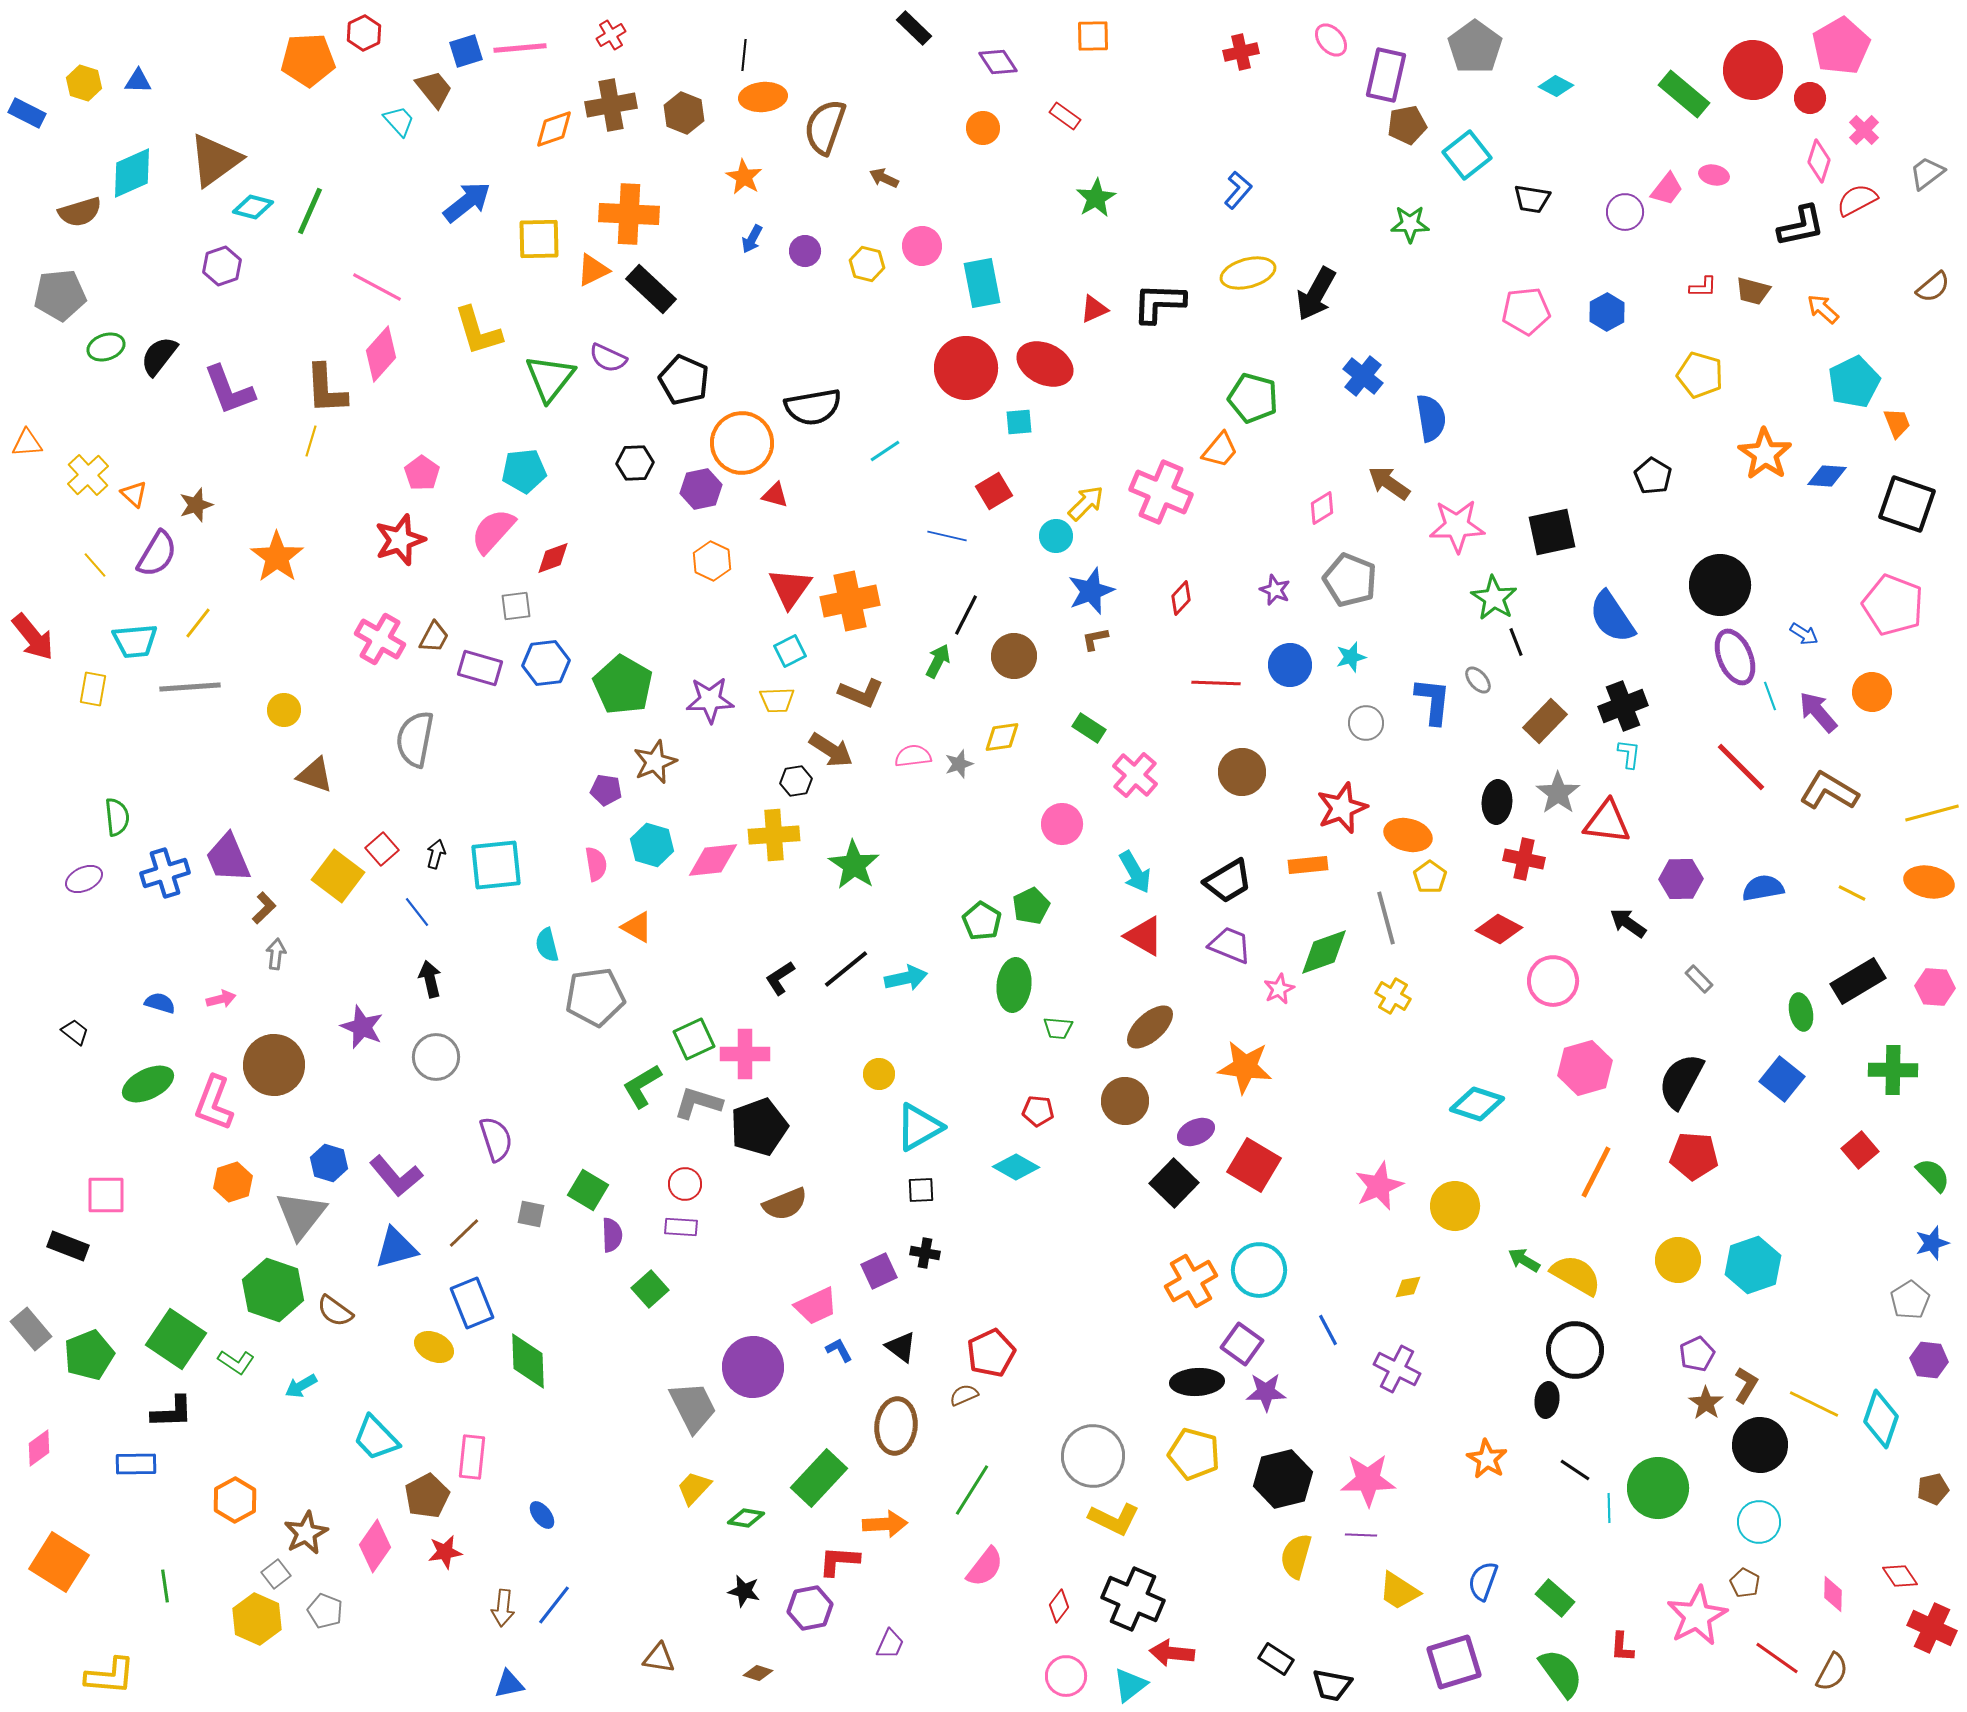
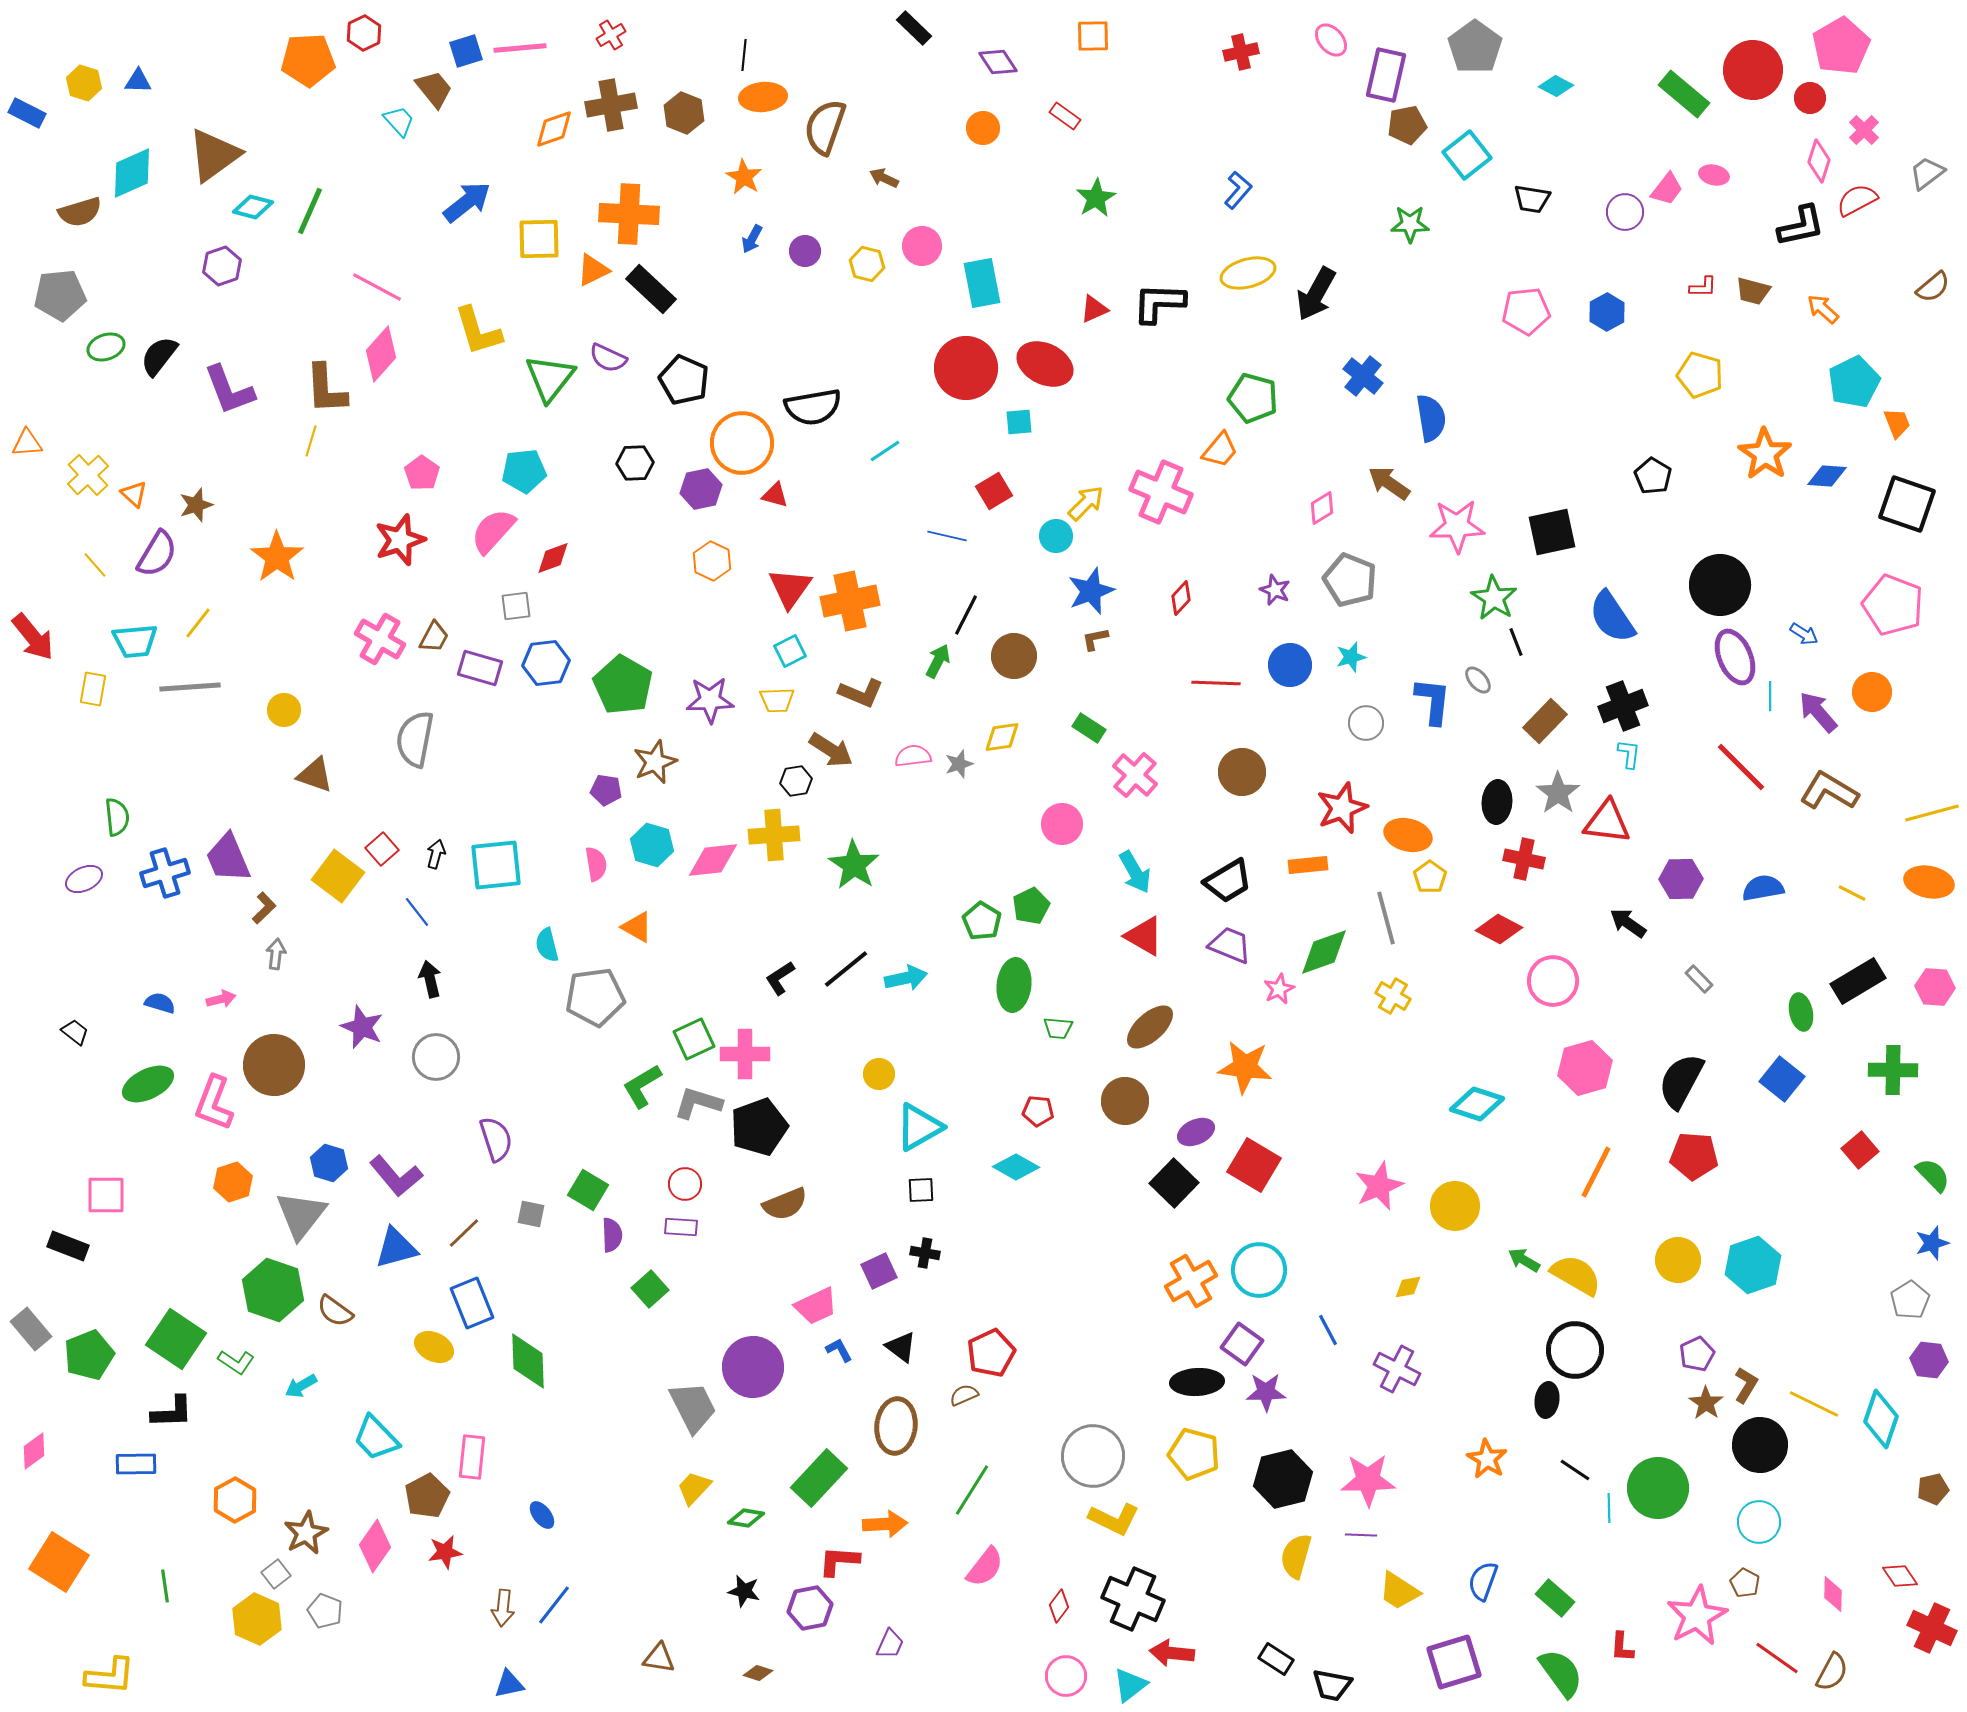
brown triangle at (215, 160): moved 1 px left, 5 px up
cyan line at (1770, 696): rotated 20 degrees clockwise
pink diamond at (39, 1448): moved 5 px left, 3 px down
